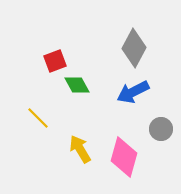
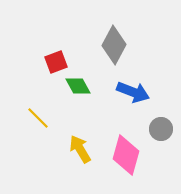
gray diamond: moved 20 px left, 3 px up
red square: moved 1 px right, 1 px down
green diamond: moved 1 px right, 1 px down
blue arrow: rotated 132 degrees counterclockwise
pink diamond: moved 2 px right, 2 px up
